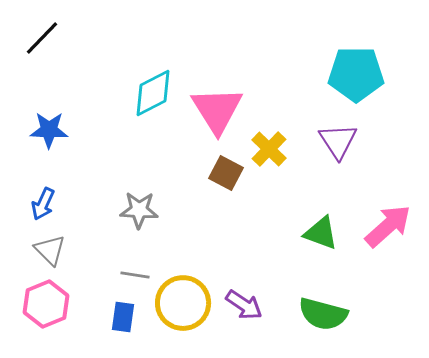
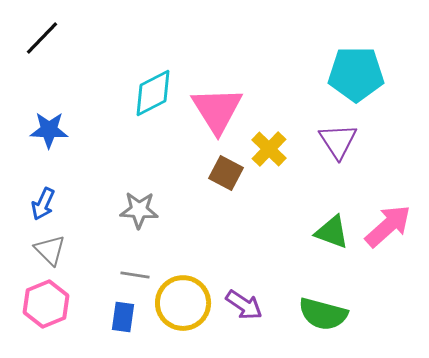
green triangle: moved 11 px right, 1 px up
